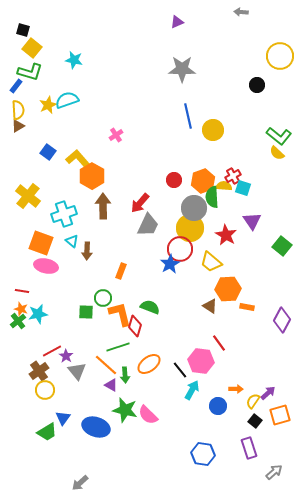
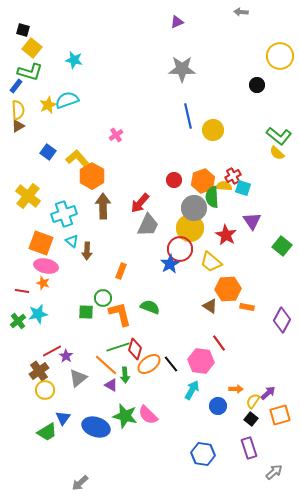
orange star at (21, 309): moved 22 px right, 26 px up
red diamond at (135, 326): moved 23 px down
black line at (180, 370): moved 9 px left, 6 px up
gray triangle at (77, 371): moved 1 px right, 7 px down; rotated 30 degrees clockwise
green star at (125, 410): moved 6 px down
black square at (255, 421): moved 4 px left, 2 px up
